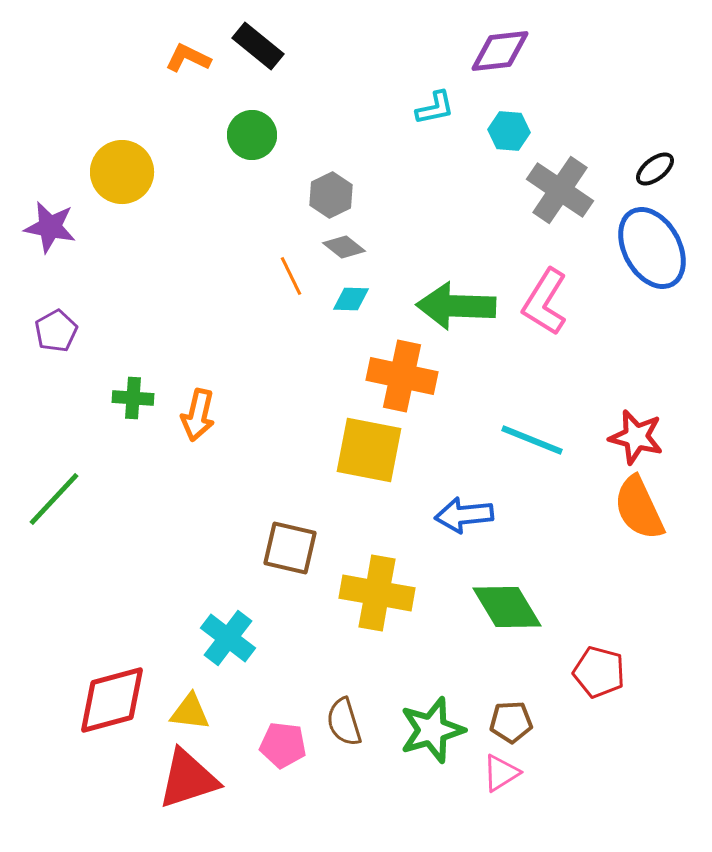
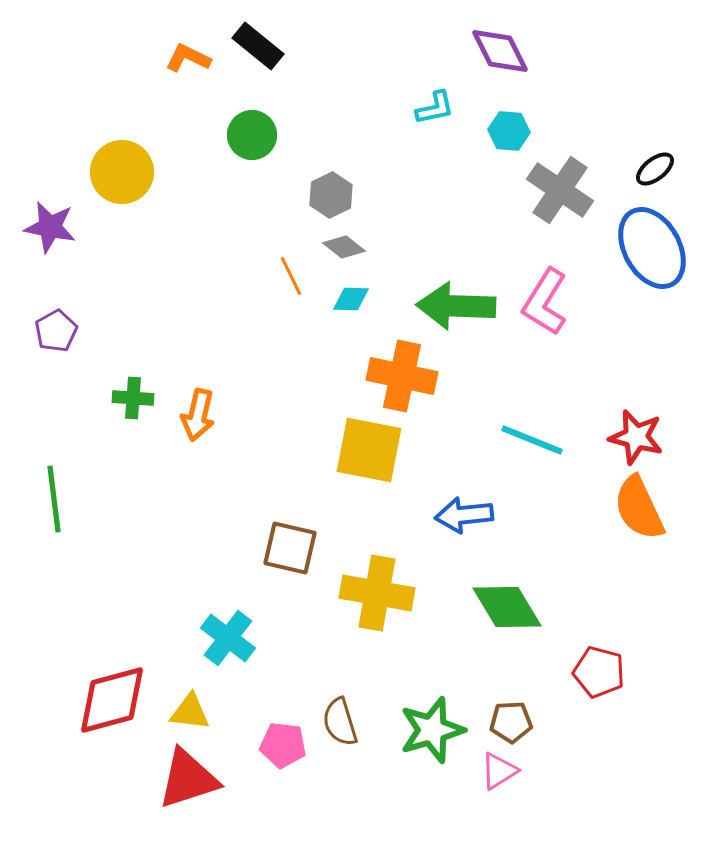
purple diamond: rotated 70 degrees clockwise
green line: rotated 50 degrees counterclockwise
brown semicircle: moved 4 px left
pink triangle: moved 2 px left, 2 px up
